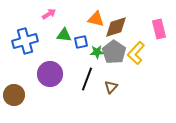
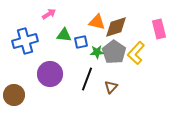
orange triangle: moved 1 px right, 3 px down
